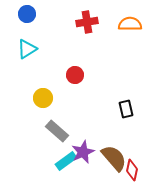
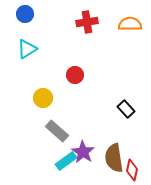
blue circle: moved 2 px left
black rectangle: rotated 30 degrees counterclockwise
purple star: rotated 15 degrees counterclockwise
brown semicircle: rotated 148 degrees counterclockwise
